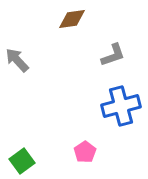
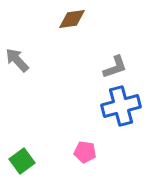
gray L-shape: moved 2 px right, 12 px down
pink pentagon: rotated 30 degrees counterclockwise
